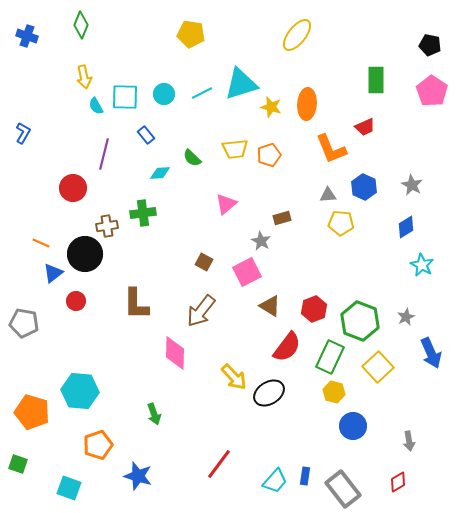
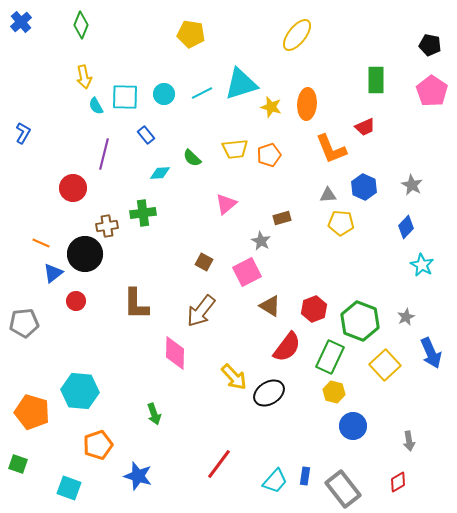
blue cross at (27, 36): moved 6 px left, 14 px up; rotated 30 degrees clockwise
blue diamond at (406, 227): rotated 15 degrees counterclockwise
gray pentagon at (24, 323): rotated 16 degrees counterclockwise
yellow square at (378, 367): moved 7 px right, 2 px up
